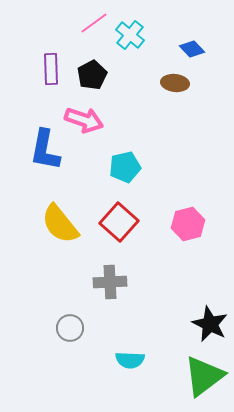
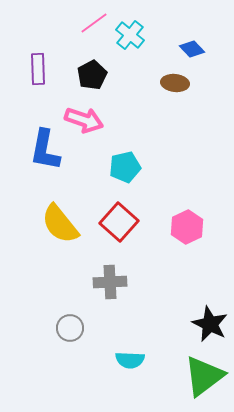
purple rectangle: moved 13 px left
pink hexagon: moved 1 px left, 3 px down; rotated 12 degrees counterclockwise
